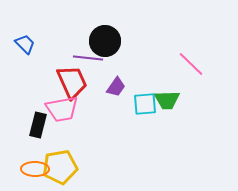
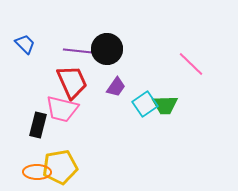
black circle: moved 2 px right, 8 px down
purple line: moved 10 px left, 7 px up
green trapezoid: moved 2 px left, 5 px down
cyan square: rotated 30 degrees counterclockwise
pink trapezoid: rotated 24 degrees clockwise
orange ellipse: moved 2 px right, 3 px down
